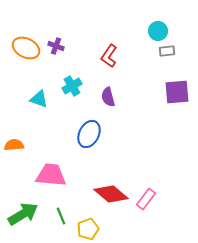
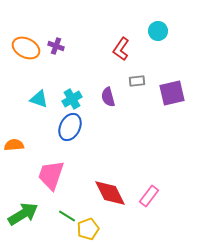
gray rectangle: moved 30 px left, 30 px down
red L-shape: moved 12 px right, 7 px up
cyan cross: moved 13 px down
purple square: moved 5 px left, 1 px down; rotated 8 degrees counterclockwise
blue ellipse: moved 19 px left, 7 px up
pink trapezoid: rotated 76 degrees counterclockwise
red diamond: moved 1 px left, 1 px up; rotated 24 degrees clockwise
pink rectangle: moved 3 px right, 3 px up
green line: moved 6 px right; rotated 36 degrees counterclockwise
